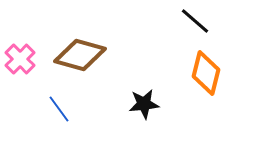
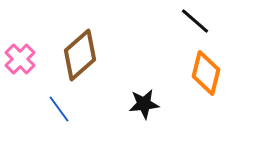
brown diamond: rotated 57 degrees counterclockwise
